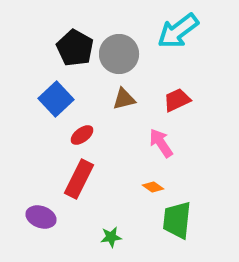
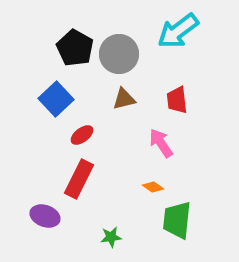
red trapezoid: rotated 72 degrees counterclockwise
purple ellipse: moved 4 px right, 1 px up
